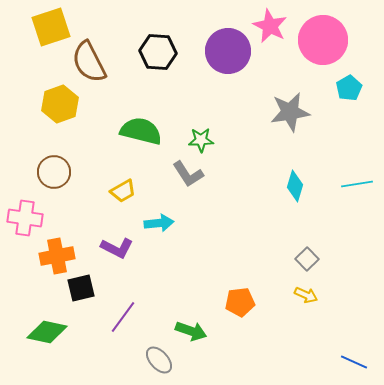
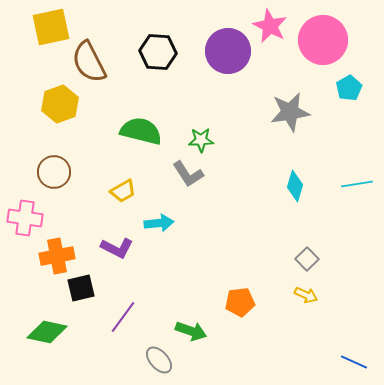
yellow square: rotated 6 degrees clockwise
